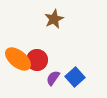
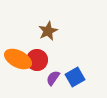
brown star: moved 6 px left, 12 px down
orange ellipse: rotated 12 degrees counterclockwise
blue square: rotated 12 degrees clockwise
